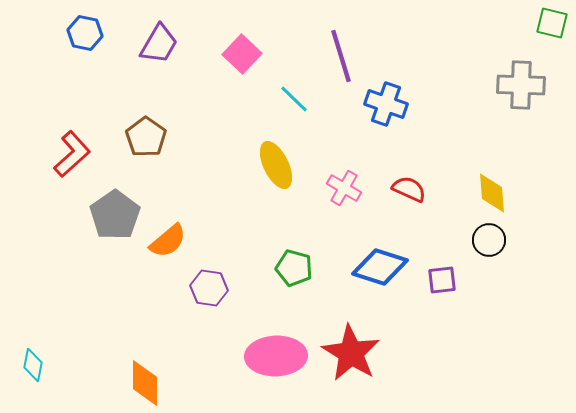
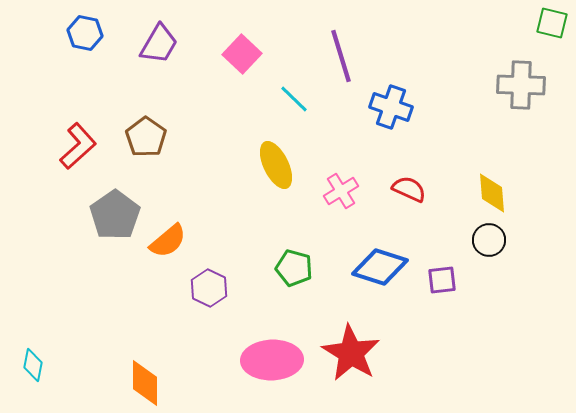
blue cross: moved 5 px right, 3 px down
red L-shape: moved 6 px right, 8 px up
pink cross: moved 3 px left, 3 px down; rotated 28 degrees clockwise
purple hexagon: rotated 18 degrees clockwise
pink ellipse: moved 4 px left, 4 px down
